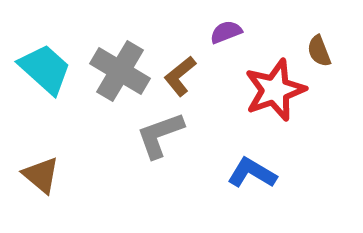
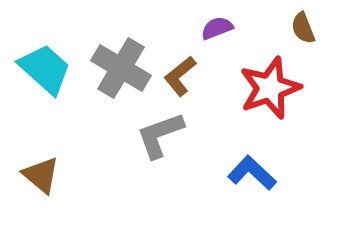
purple semicircle: moved 9 px left, 4 px up
brown semicircle: moved 16 px left, 23 px up
gray cross: moved 1 px right, 3 px up
red star: moved 5 px left, 2 px up
blue L-shape: rotated 12 degrees clockwise
